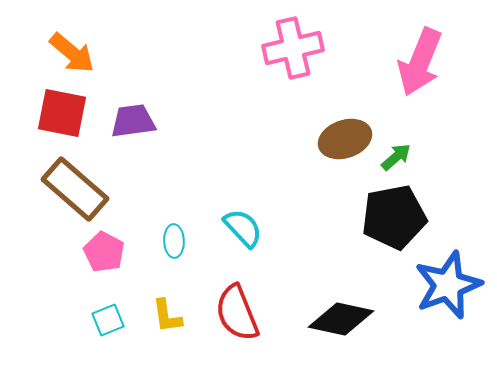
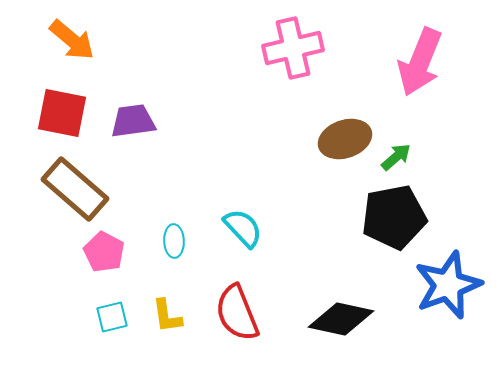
orange arrow: moved 13 px up
cyan square: moved 4 px right, 3 px up; rotated 8 degrees clockwise
